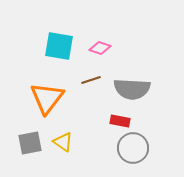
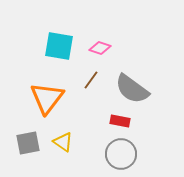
brown line: rotated 36 degrees counterclockwise
gray semicircle: rotated 33 degrees clockwise
gray square: moved 2 px left
gray circle: moved 12 px left, 6 px down
